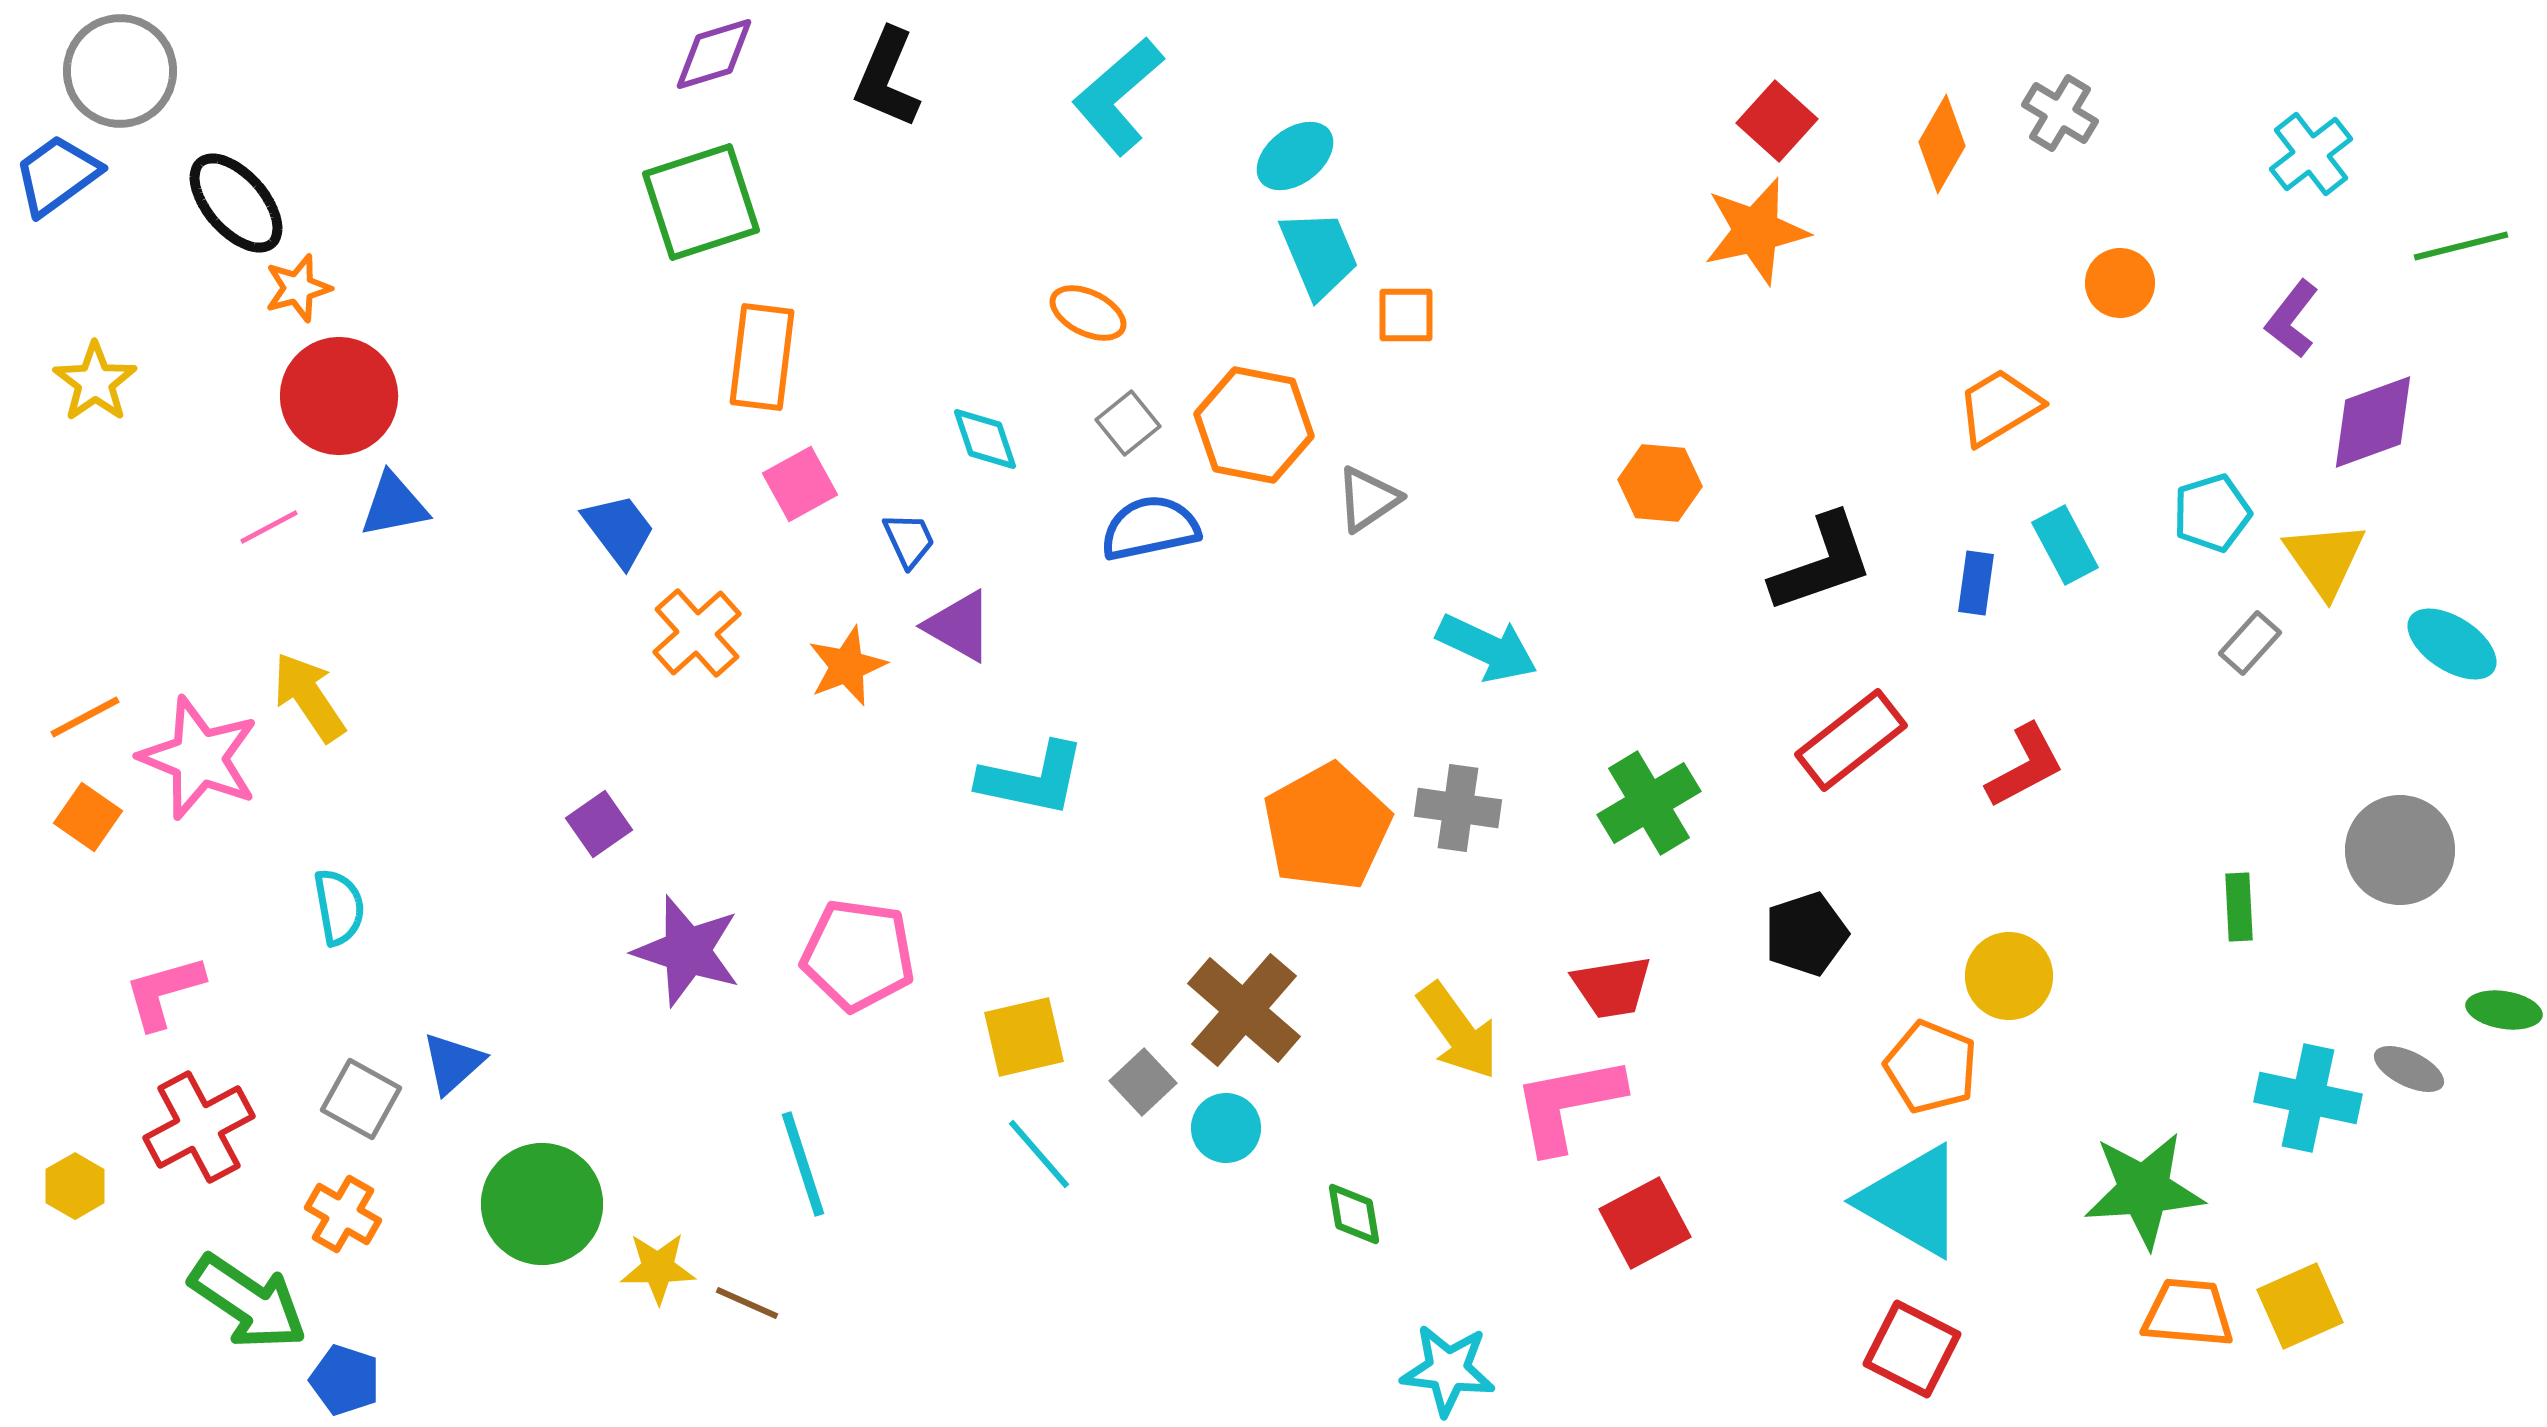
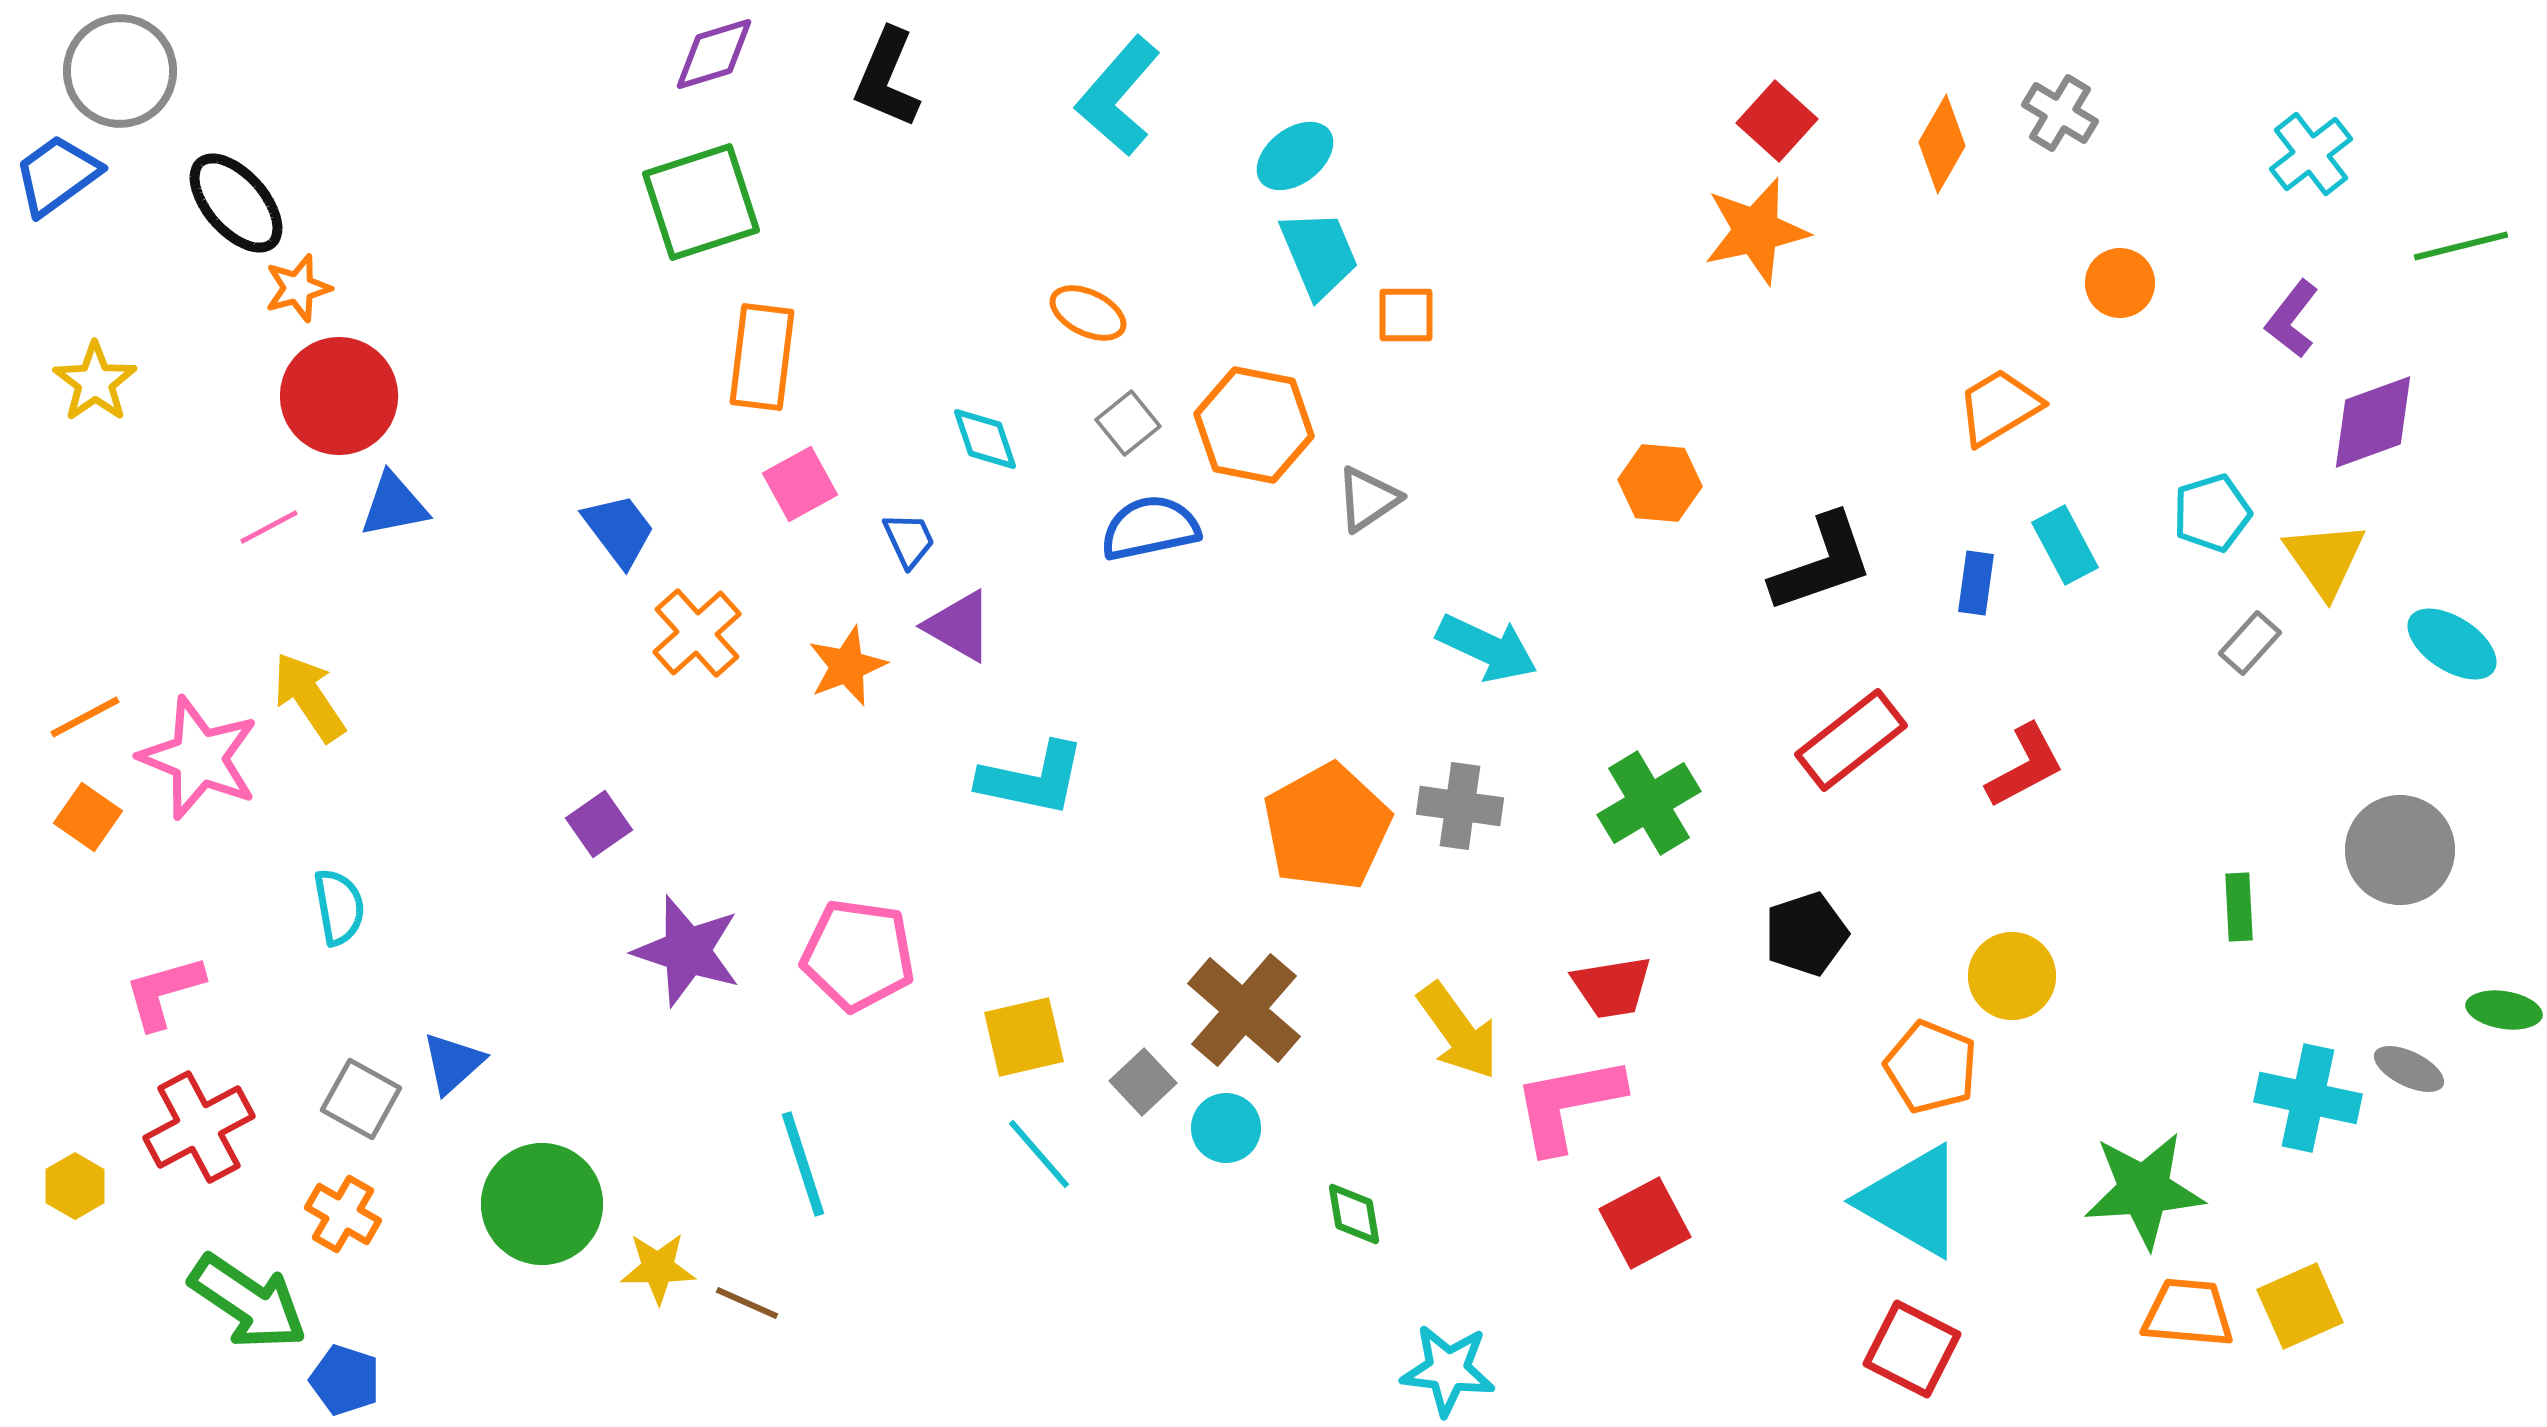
cyan L-shape at (1118, 96): rotated 8 degrees counterclockwise
gray cross at (1458, 808): moved 2 px right, 2 px up
yellow circle at (2009, 976): moved 3 px right
